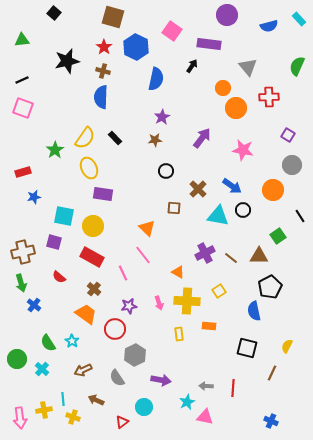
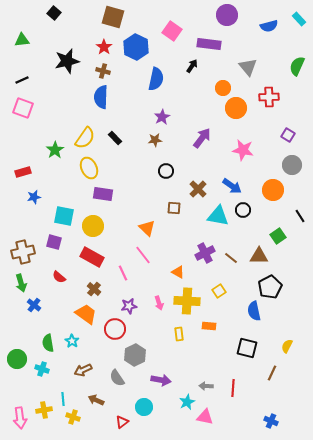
green semicircle at (48, 343): rotated 24 degrees clockwise
cyan cross at (42, 369): rotated 24 degrees counterclockwise
